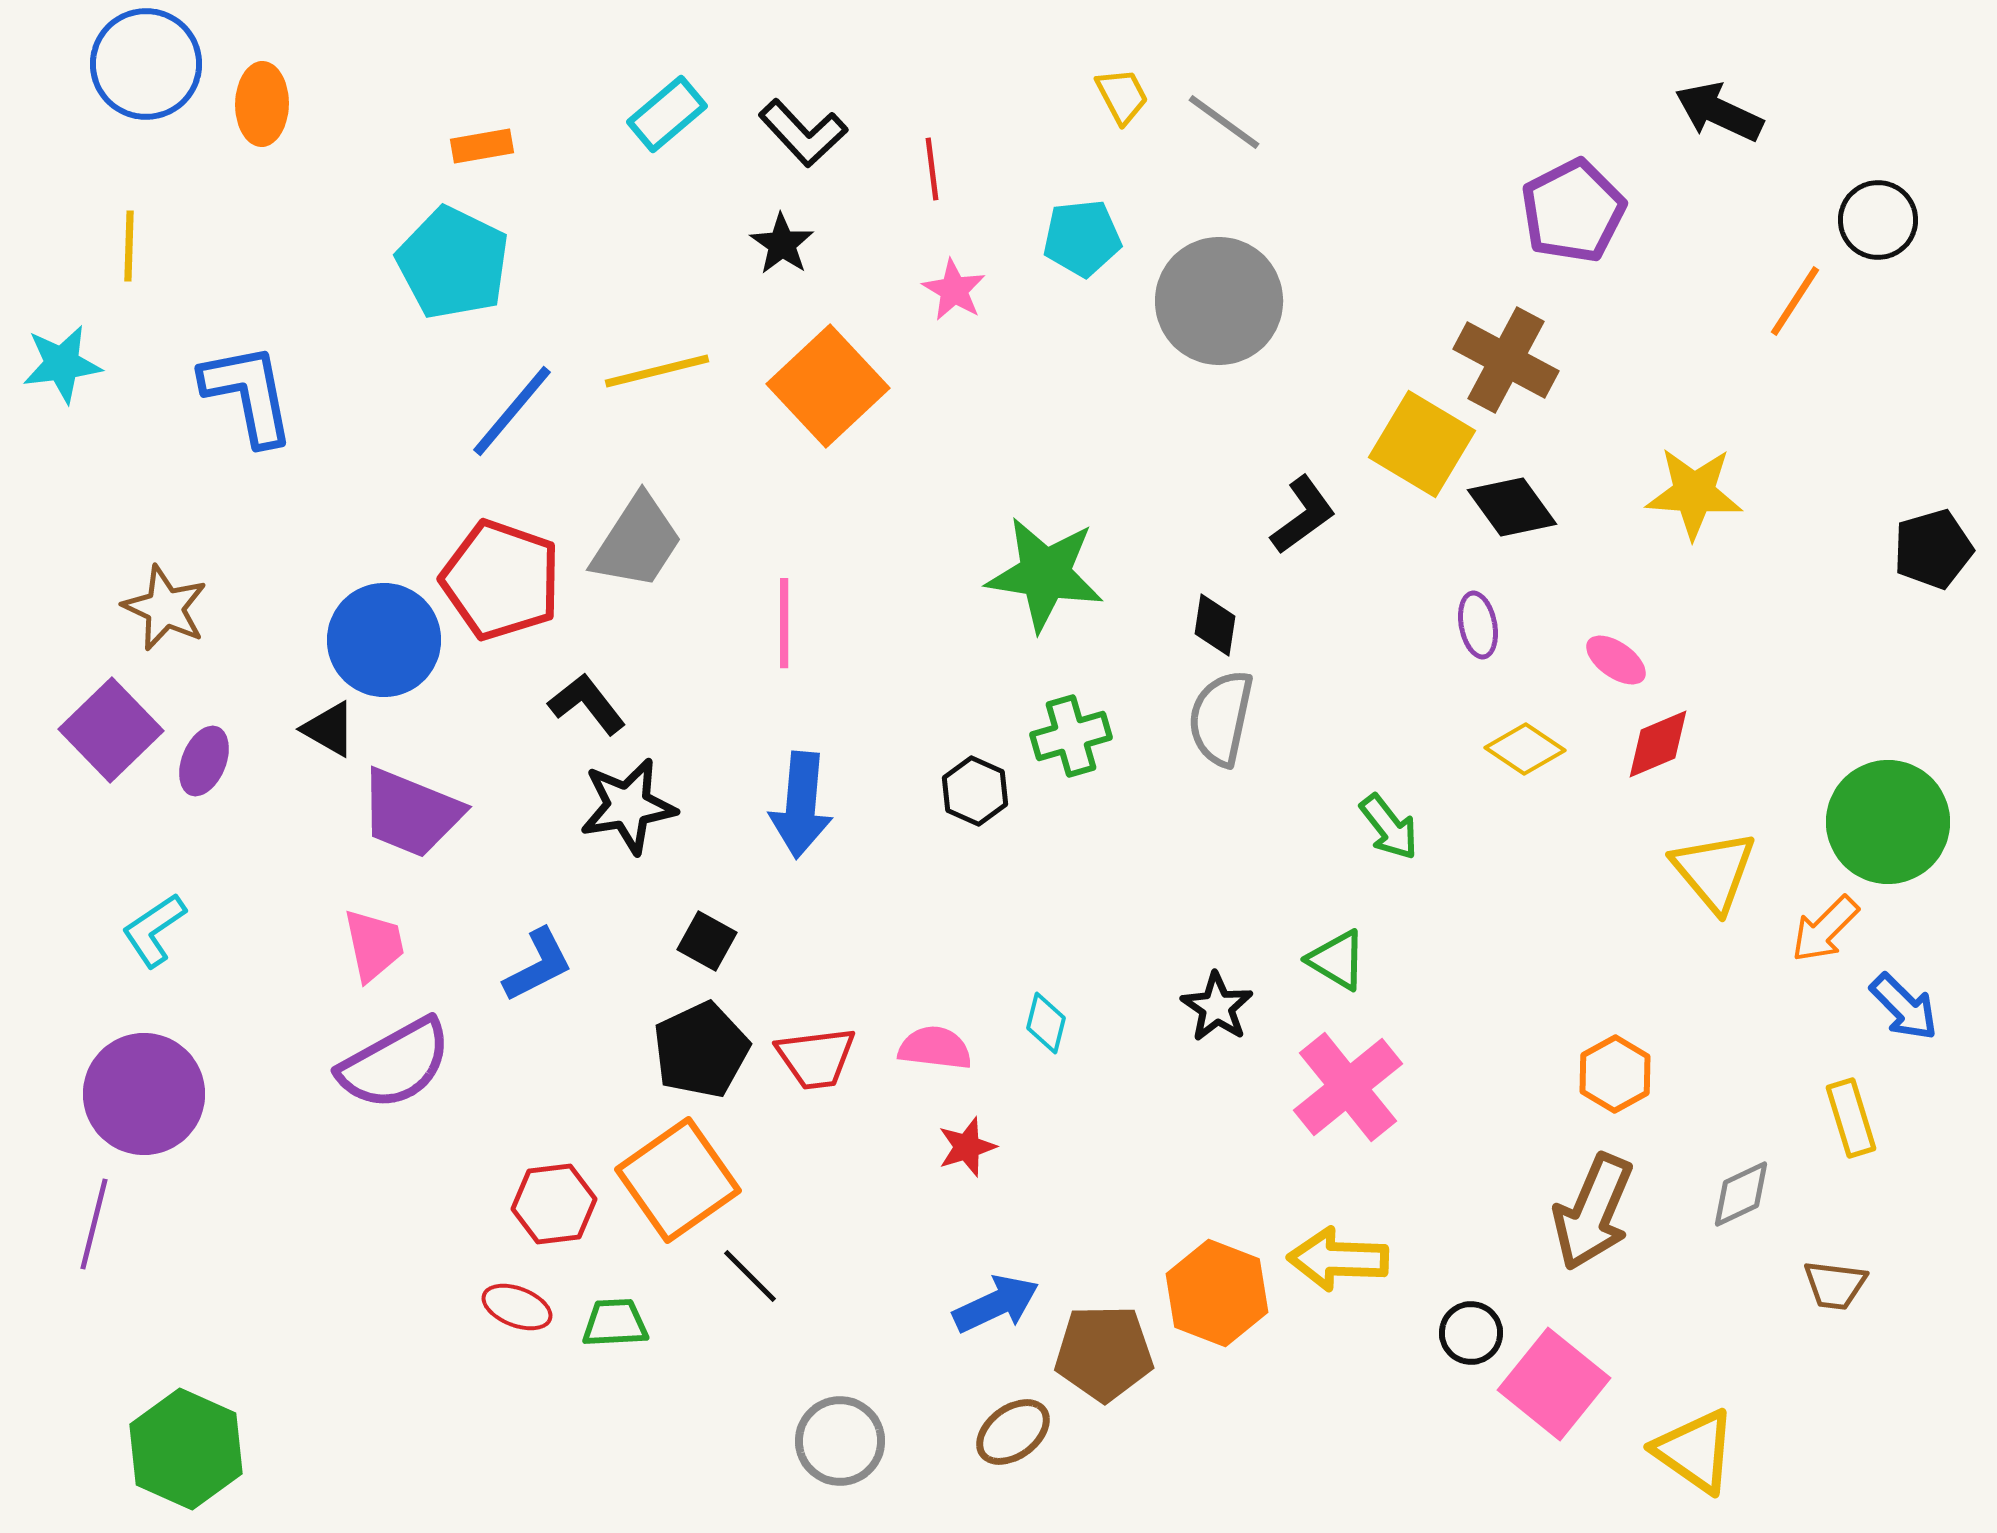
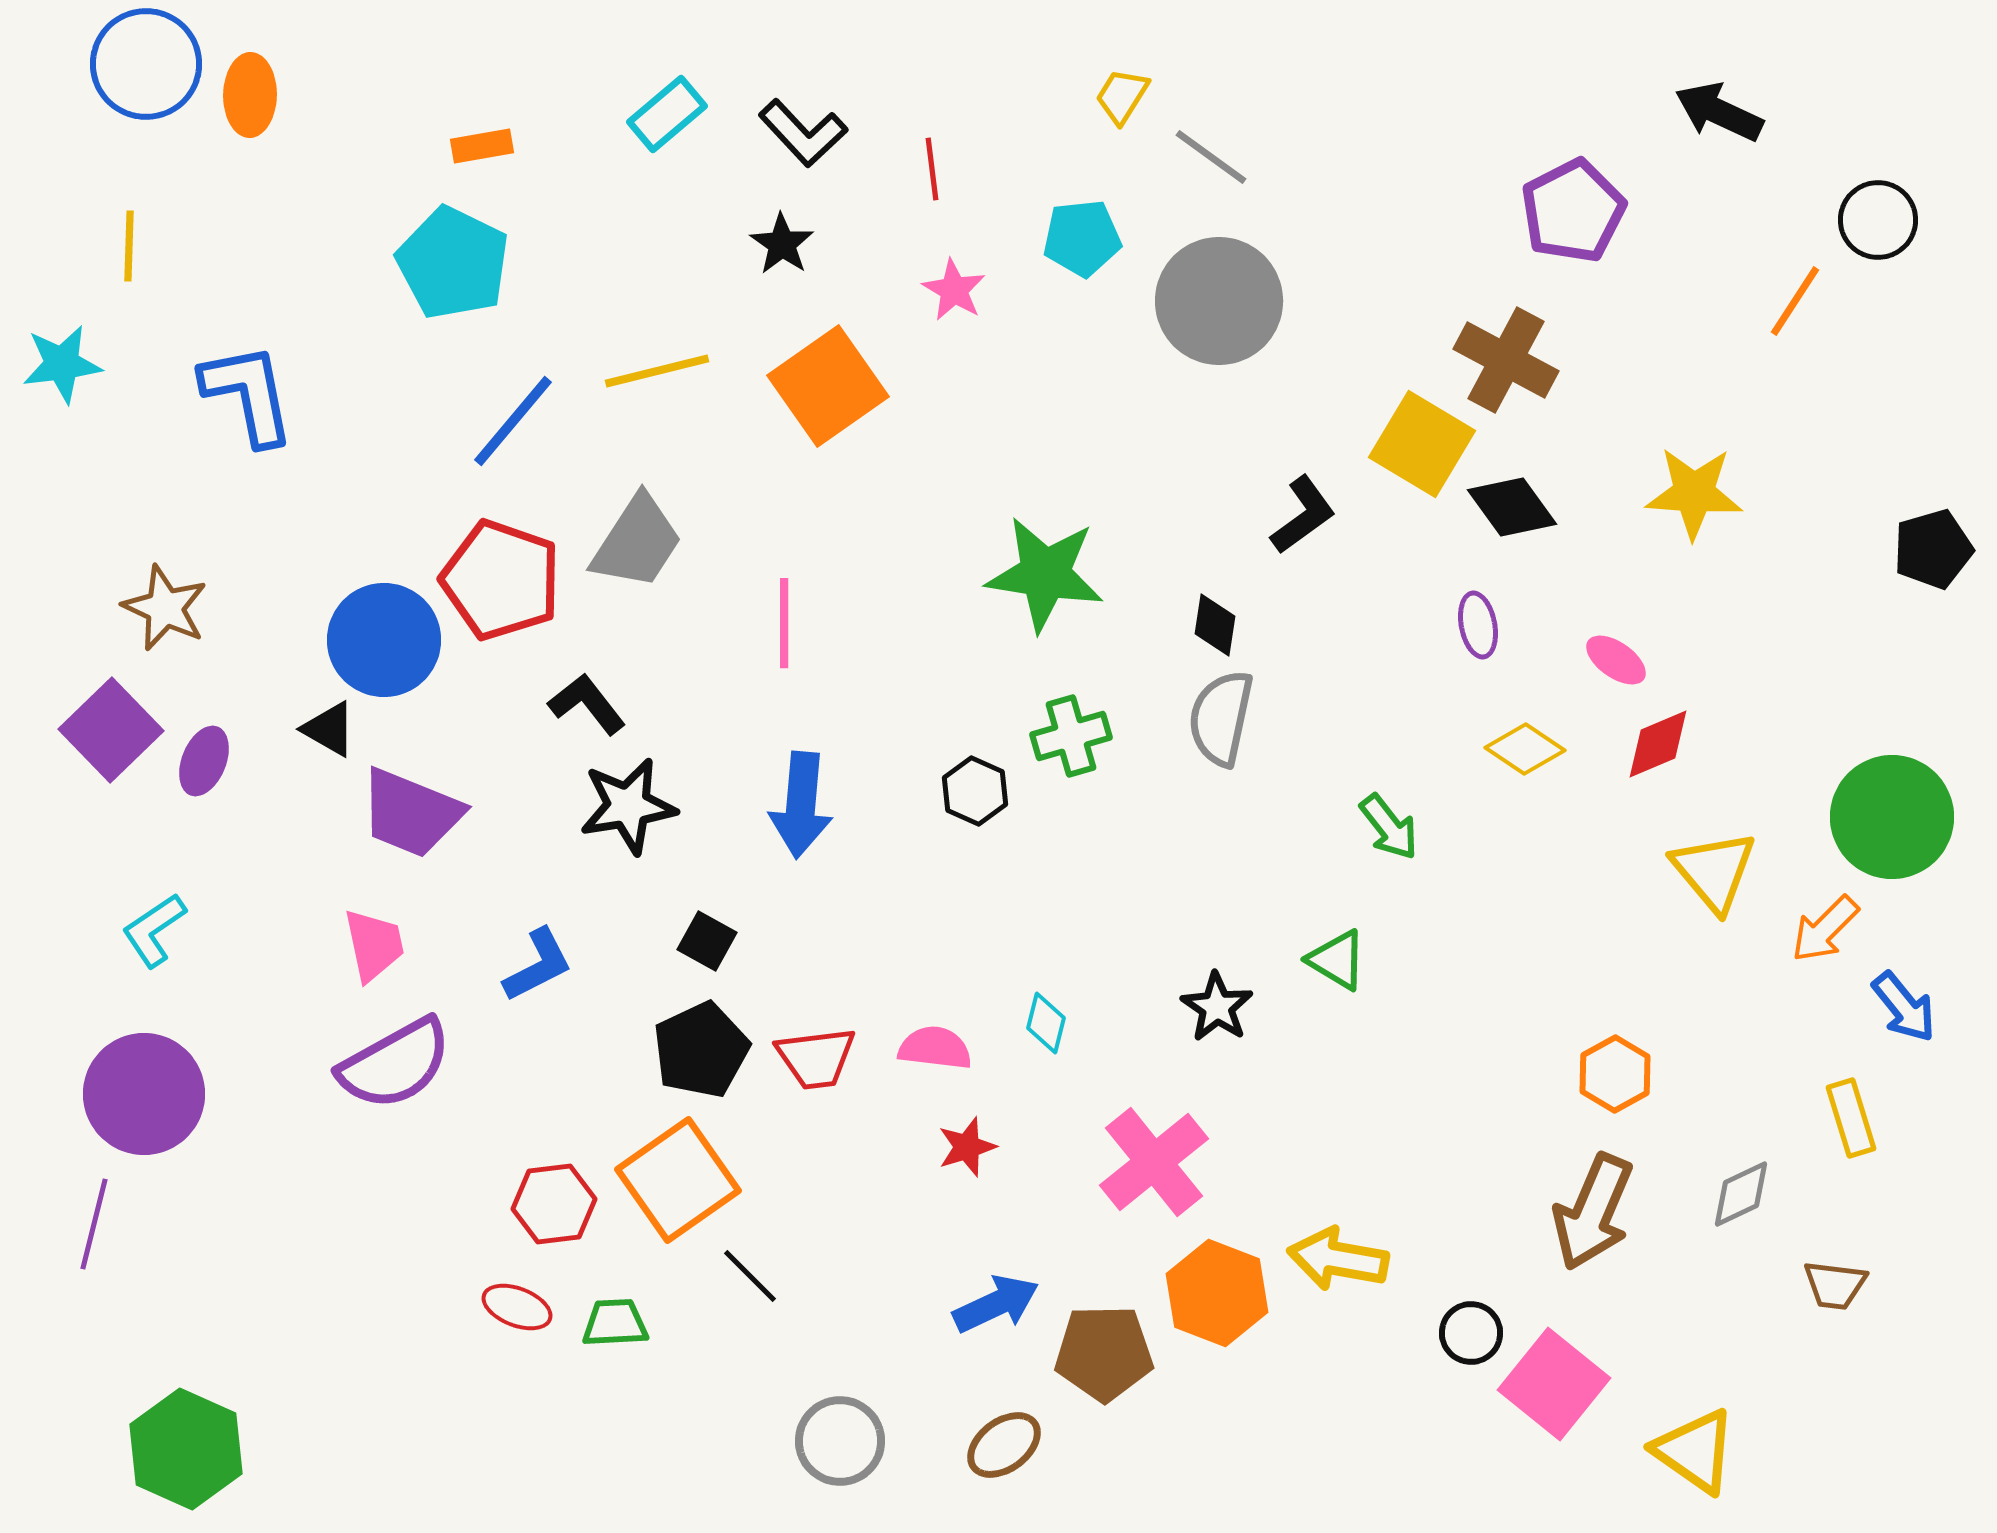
yellow trapezoid at (1122, 96): rotated 120 degrees counterclockwise
orange ellipse at (262, 104): moved 12 px left, 9 px up
gray line at (1224, 122): moved 13 px left, 35 px down
orange square at (828, 386): rotated 8 degrees clockwise
blue line at (512, 411): moved 1 px right, 10 px down
green circle at (1888, 822): moved 4 px right, 5 px up
blue arrow at (1904, 1007): rotated 6 degrees clockwise
pink cross at (1348, 1087): moved 194 px left, 75 px down
yellow arrow at (1338, 1259): rotated 8 degrees clockwise
brown ellipse at (1013, 1432): moved 9 px left, 13 px down
